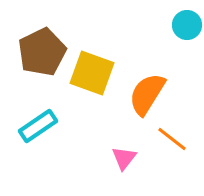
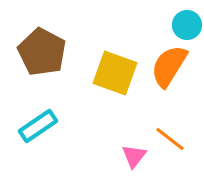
brown pentagon: rotated 18 degrees counterclockwise
yellow square: moved 23 px right
orange semicircle: moved 22 px right, 28 px up
orange line: moved 2 px left
pink triangle: moved 10 px right, 2 px up
